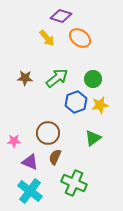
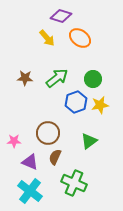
green triangle: moved 4 px left, 3 px down
